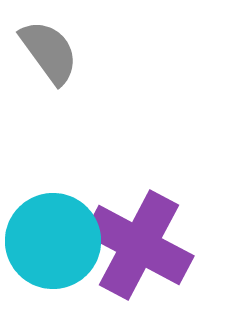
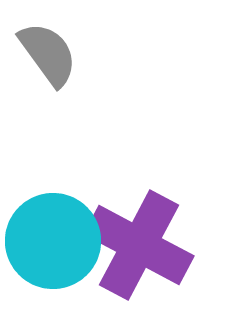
gray semicircle: moved 1 px left, 2 px down
